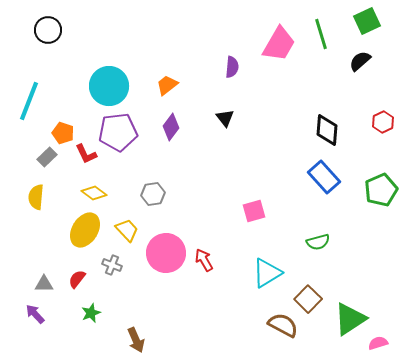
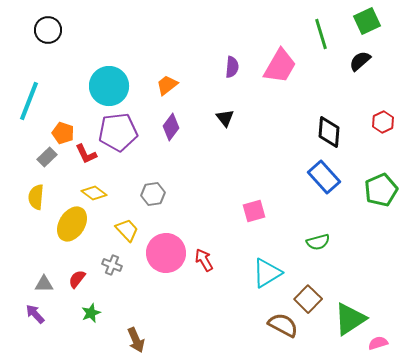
pink trapezoid: moved 1 px right, 22 px down
black diamond: moved 2 px right, 2 px down
yellow ellipse: moved 13 px left, 6 px up
